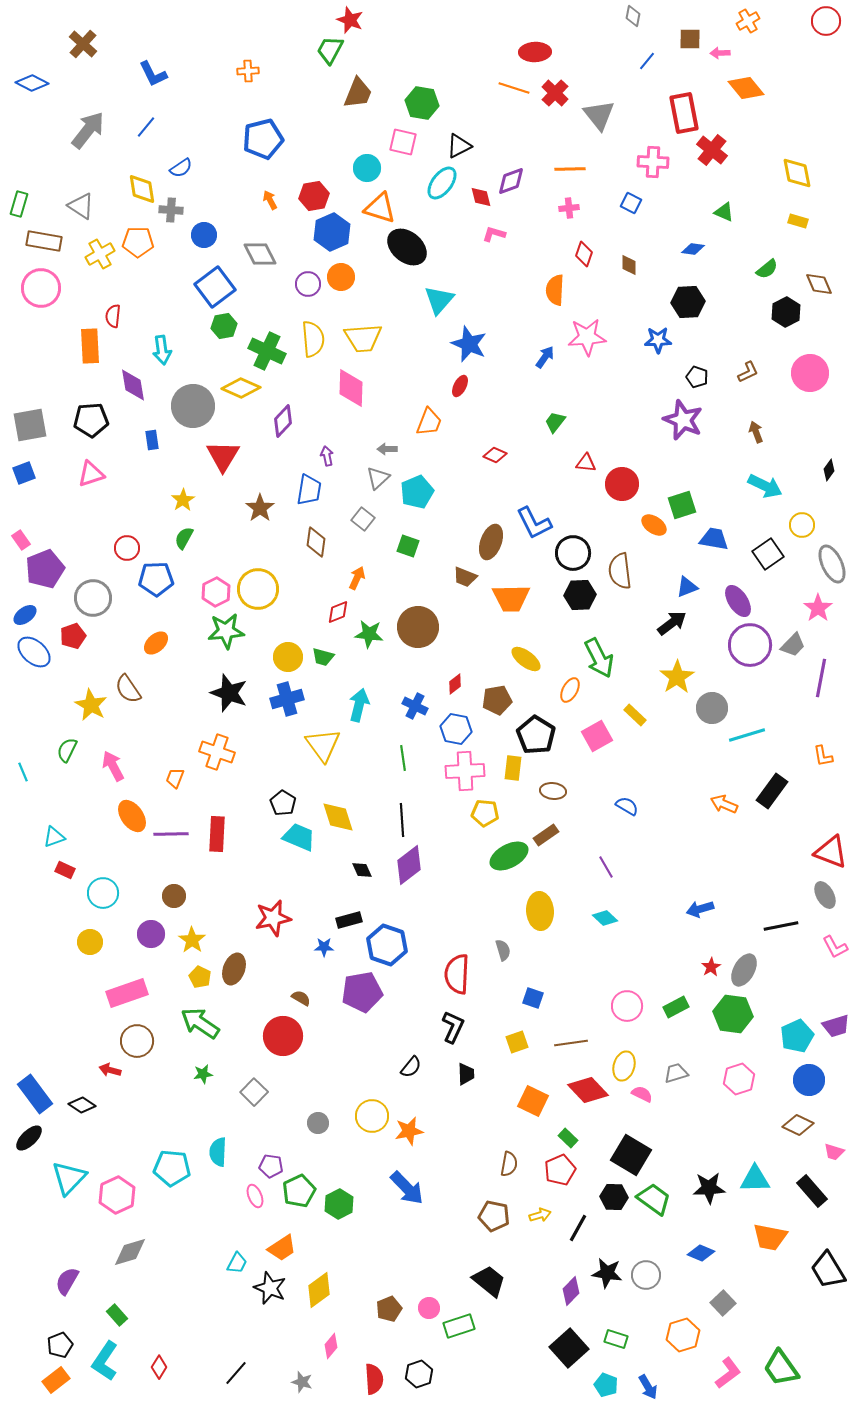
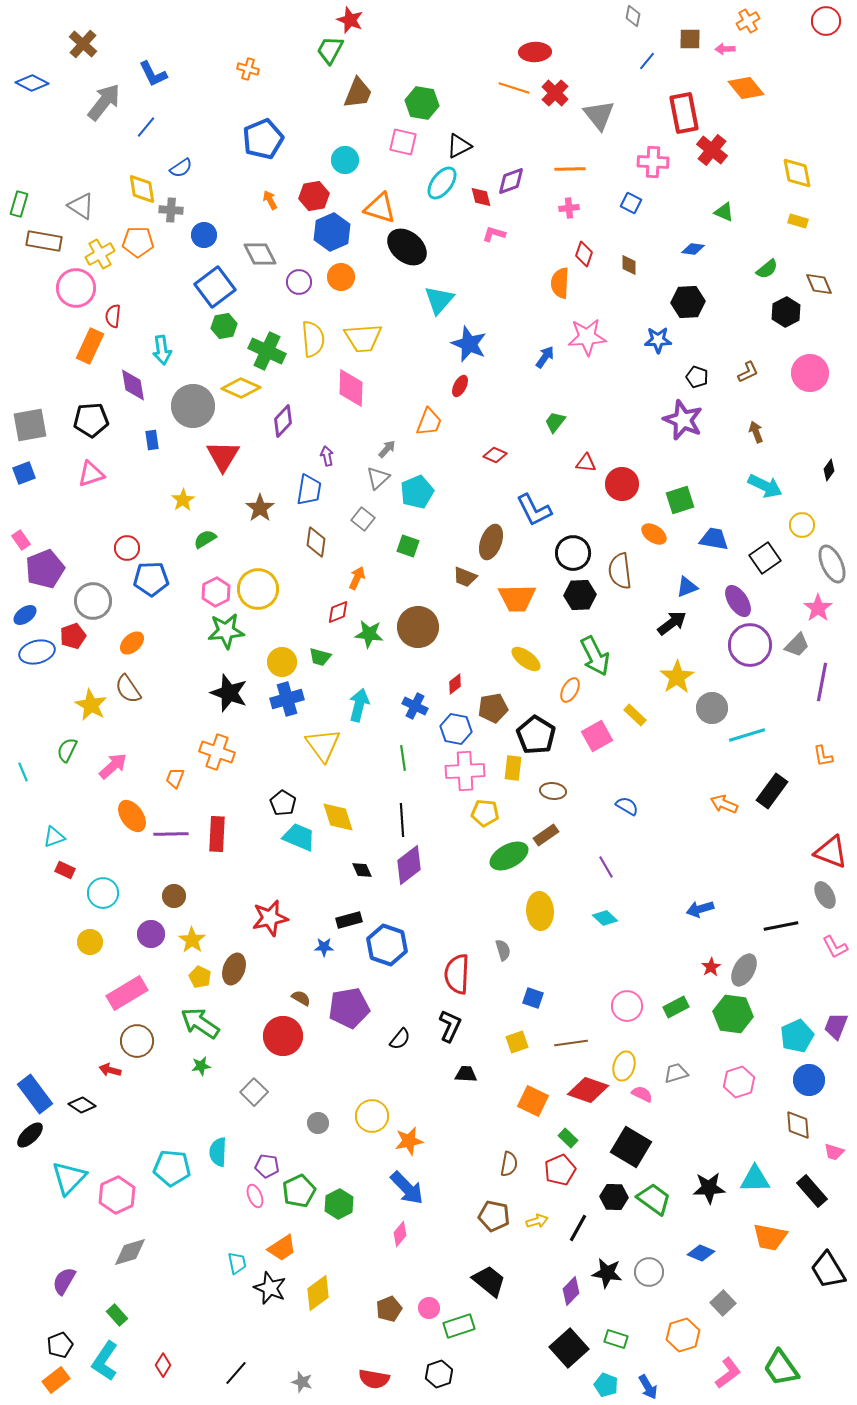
pink arrow at (720, 53): moved 5 px right, 4 px up
orange cross at (248, 71): moved 2 px up; rotated 20 degrees clockwise
gray arrow at (88, 130): moved 16 px right, 28 px up
blue pentagon at (263, 139): rotated 9 degrees counterclockwise
cyan circle at (367, 168): moved 22 px left, 8 px up
purple circle at (308, 284): moved 9 px left, 2 px up
pink circle at (41, 288): moved 35 px right
orange semicircle at (555, 290): moved 5 px right, 7 px up
orange rectangle at (90, 346): rotated 28 degrees clockwise
gray arrow at (387, 449): rotated 132 degrees clockwise
green square at (682, 505): moved 2 px left, 5 px up
blue L-shape at (534, 523): moved 13 px up
orange ellipse at (654, 525): moved 9 px down
green semicircle at (184, 538): moved 21 px right, 1 px down; rotated 30 degrees clockwise
black square at (768, 554): moved 3 px left, 4 px down
blue pentagon at (156, 579): moved 5 px left
gray circle at (93, 598): moved 3 px down
orange trapezoid at (511, 598): moved 6 px right
orange ellipse at (156, 643): moved 24 px left
gray trapezoid at (793, 645): moved 4 px right
blue ellipse at (34, 652): moved 3 px right; rotated 56 degrees counterclockwise
yellow circle at (288, 657): moved 6 px left, 5 px down
green trapezoid at (323, 657): moved 3 px left
green arrow at (599, 658): moved 4 px left, 2 px up
purple line at (821, 678): moved 1 px right, 4 px down
brown pentagon at (497, 700): moved 4 px left, 8 px down
pink arrow at (113, 766): rotated 76 degrees clockwise
red star at (273, 918): moved 3 px left
purple pentagon at (362, 992): moved 13 px left, 16 px down
pink rectangle at (127, 993): rotated 12 degrees counterclockwise
purple trapezoid at (836, 1026): rotated 128 degrees clockwise
black L-shape at (453, 1027): moved 3 px left, 1 px up
black semicircle at (411, 1067): moved 11 px left, 28 px up
green star at (203, 1074): moved 2 px left, 8 px up
black trapezoid at (466, 1074): rotated 85 degrees counterclockwise
pink hexagon at (739, 1079): moved 3 px down
red diamond at (588, 1090): rotated 27 degrees counterclockwise
brown diamond at (798, 1125): rotated 60 degrees clockwise
orange star at (409, 1131): moved 10 px down
black ellipse at (29, 1138): moved 1 px right, 3 px up
black square at (631, 1155): moved 8 px up
purple pentagon at (271, 1166): moved 4 px left
yellow arrow at (540, 1215): moved 3 px left, 6 px down
cyan trapezoid at (237, 1263): rotated 40 degrees counterclockwise
gray circle at (646, 1275): moved 3 px right, 3 px up
purple semicircle at (67, 1281): moved 3 px left
yellow diamond at (319, 1290): moved 1 px left, 3 px down
pink diamond at (331, 1346): moved 69 px right, 112 px up
red diamond at (159, 1367): moved 4 px right, 2 px up
black hexagon at (419, 1374): moved 20 px right
red semicircle at (374, 1379): rotated 104 degrees clockwise
